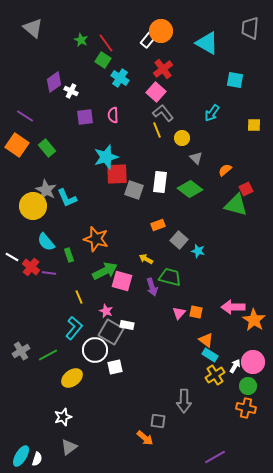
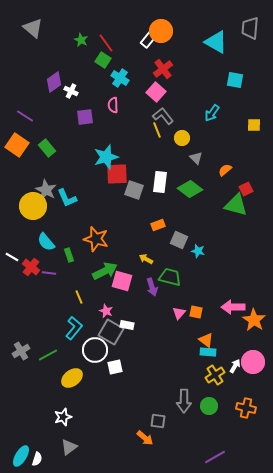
cyan triangle at (207, 43): moved 9 px right, 1 px up
gray L-shape at (163, 113): moved 3 px down
pink semicircle at (113, 115): moved 10 px up
gray square at (179, 240): rotated 18 degrees counterclockwise
cyan rectangle at (210, 355): moved 2 px left, 3 px up; rotated 28 degrees counterclockwise
green circle at (248, 386): moved 39 px left, 20 px down
